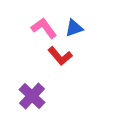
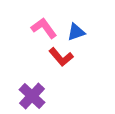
blue triangle: moved 2 px right, 4 px down
red L-shape: moved 1 px right, 1 px down
